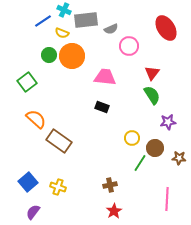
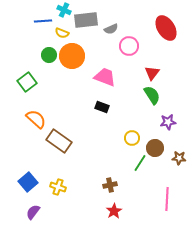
blue line: rotated 30 degrees clockwise
pink trapezoid: rotated 15 degrees clockwise
